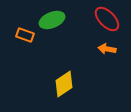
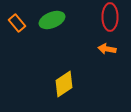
red ellipse: moved 3 px right, 2 px up; rotated 44 degrees clockwise
orange rectangle: moved 8 px left, 12 px up; rotated 30 degrees clockwise
